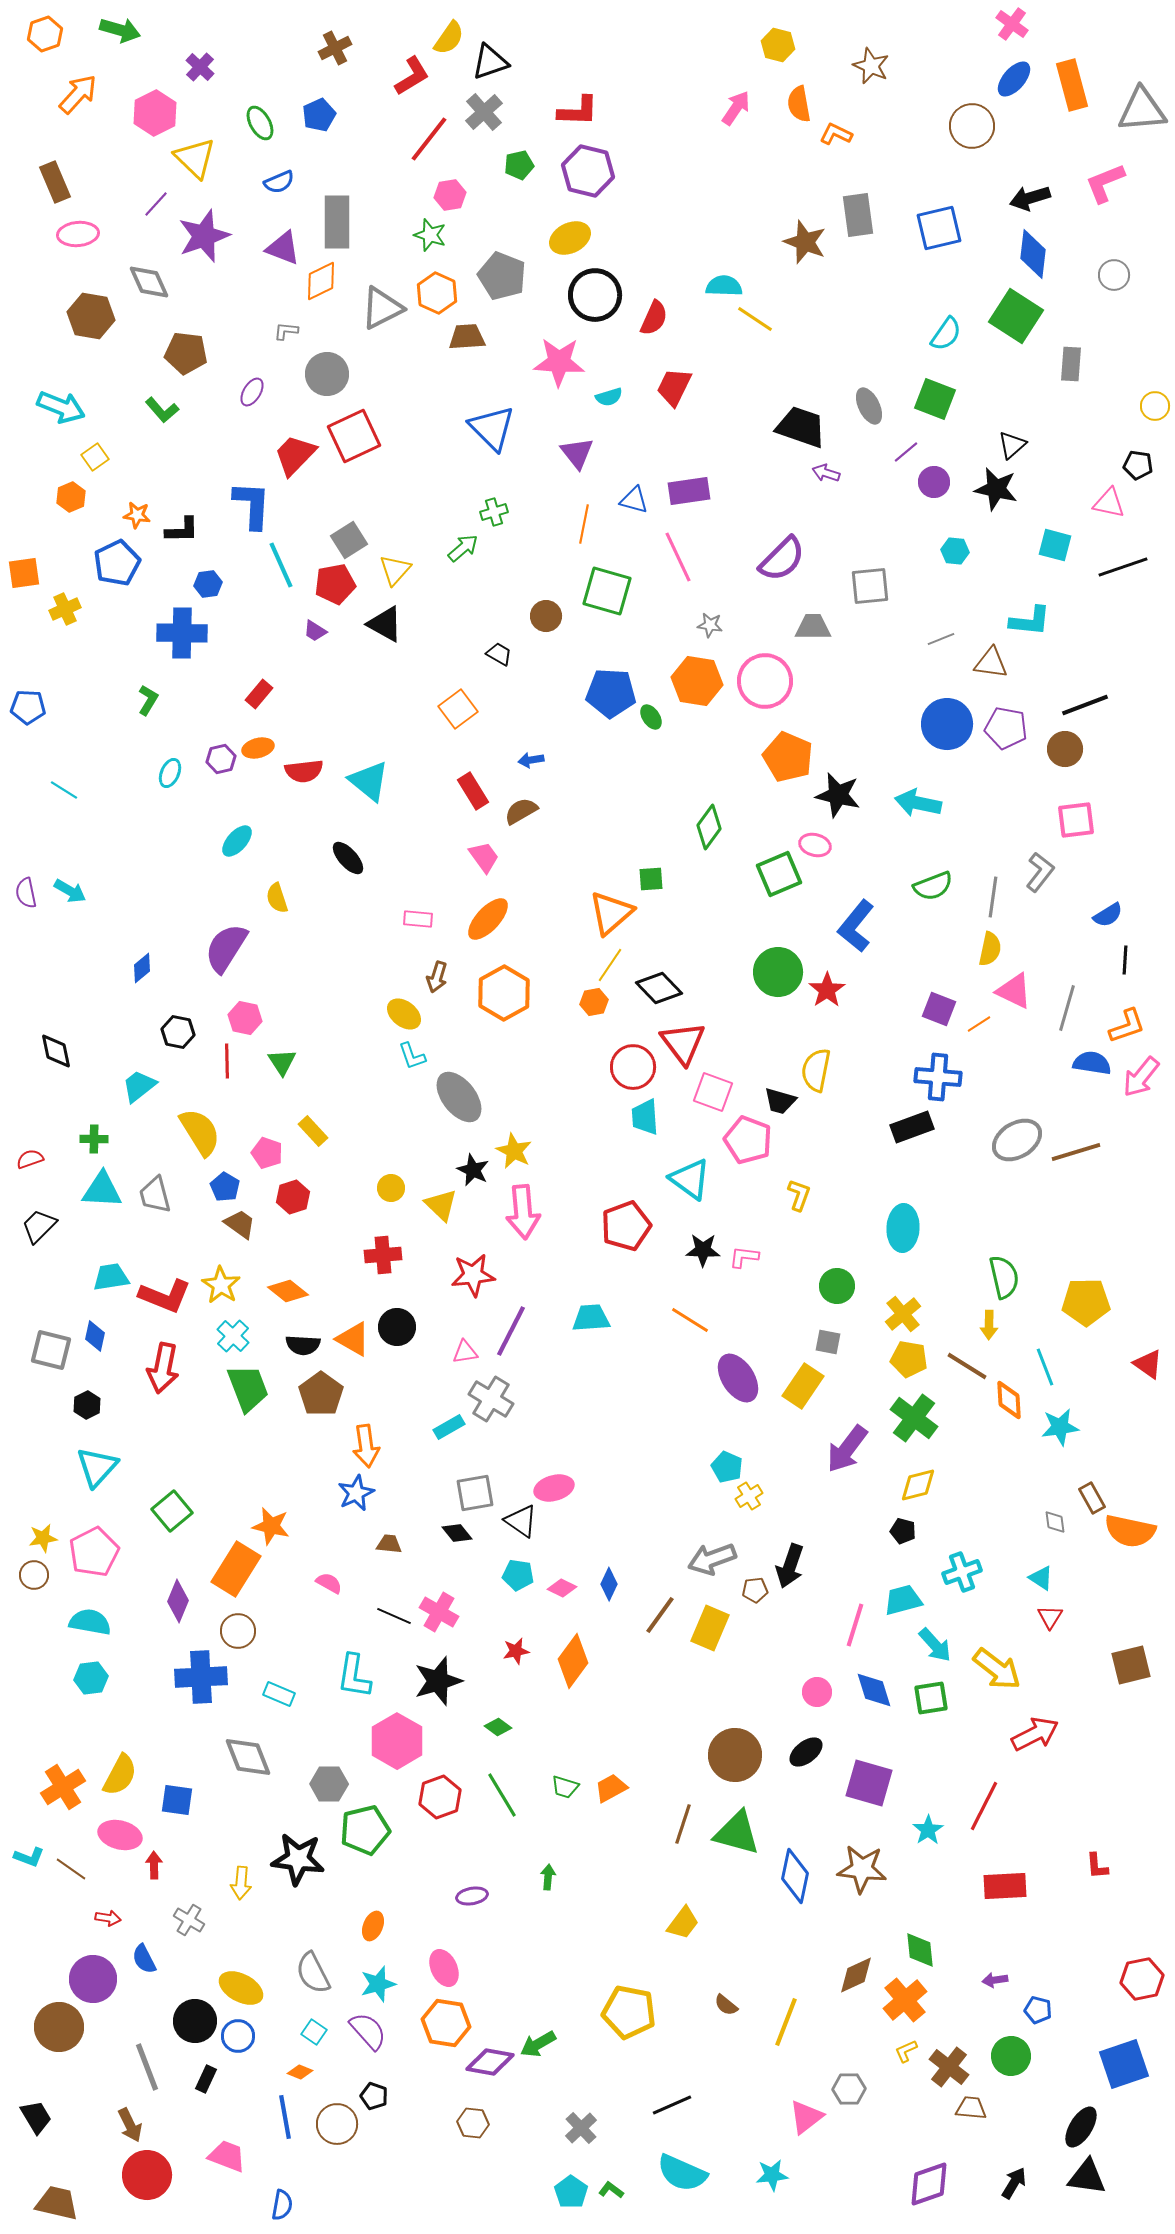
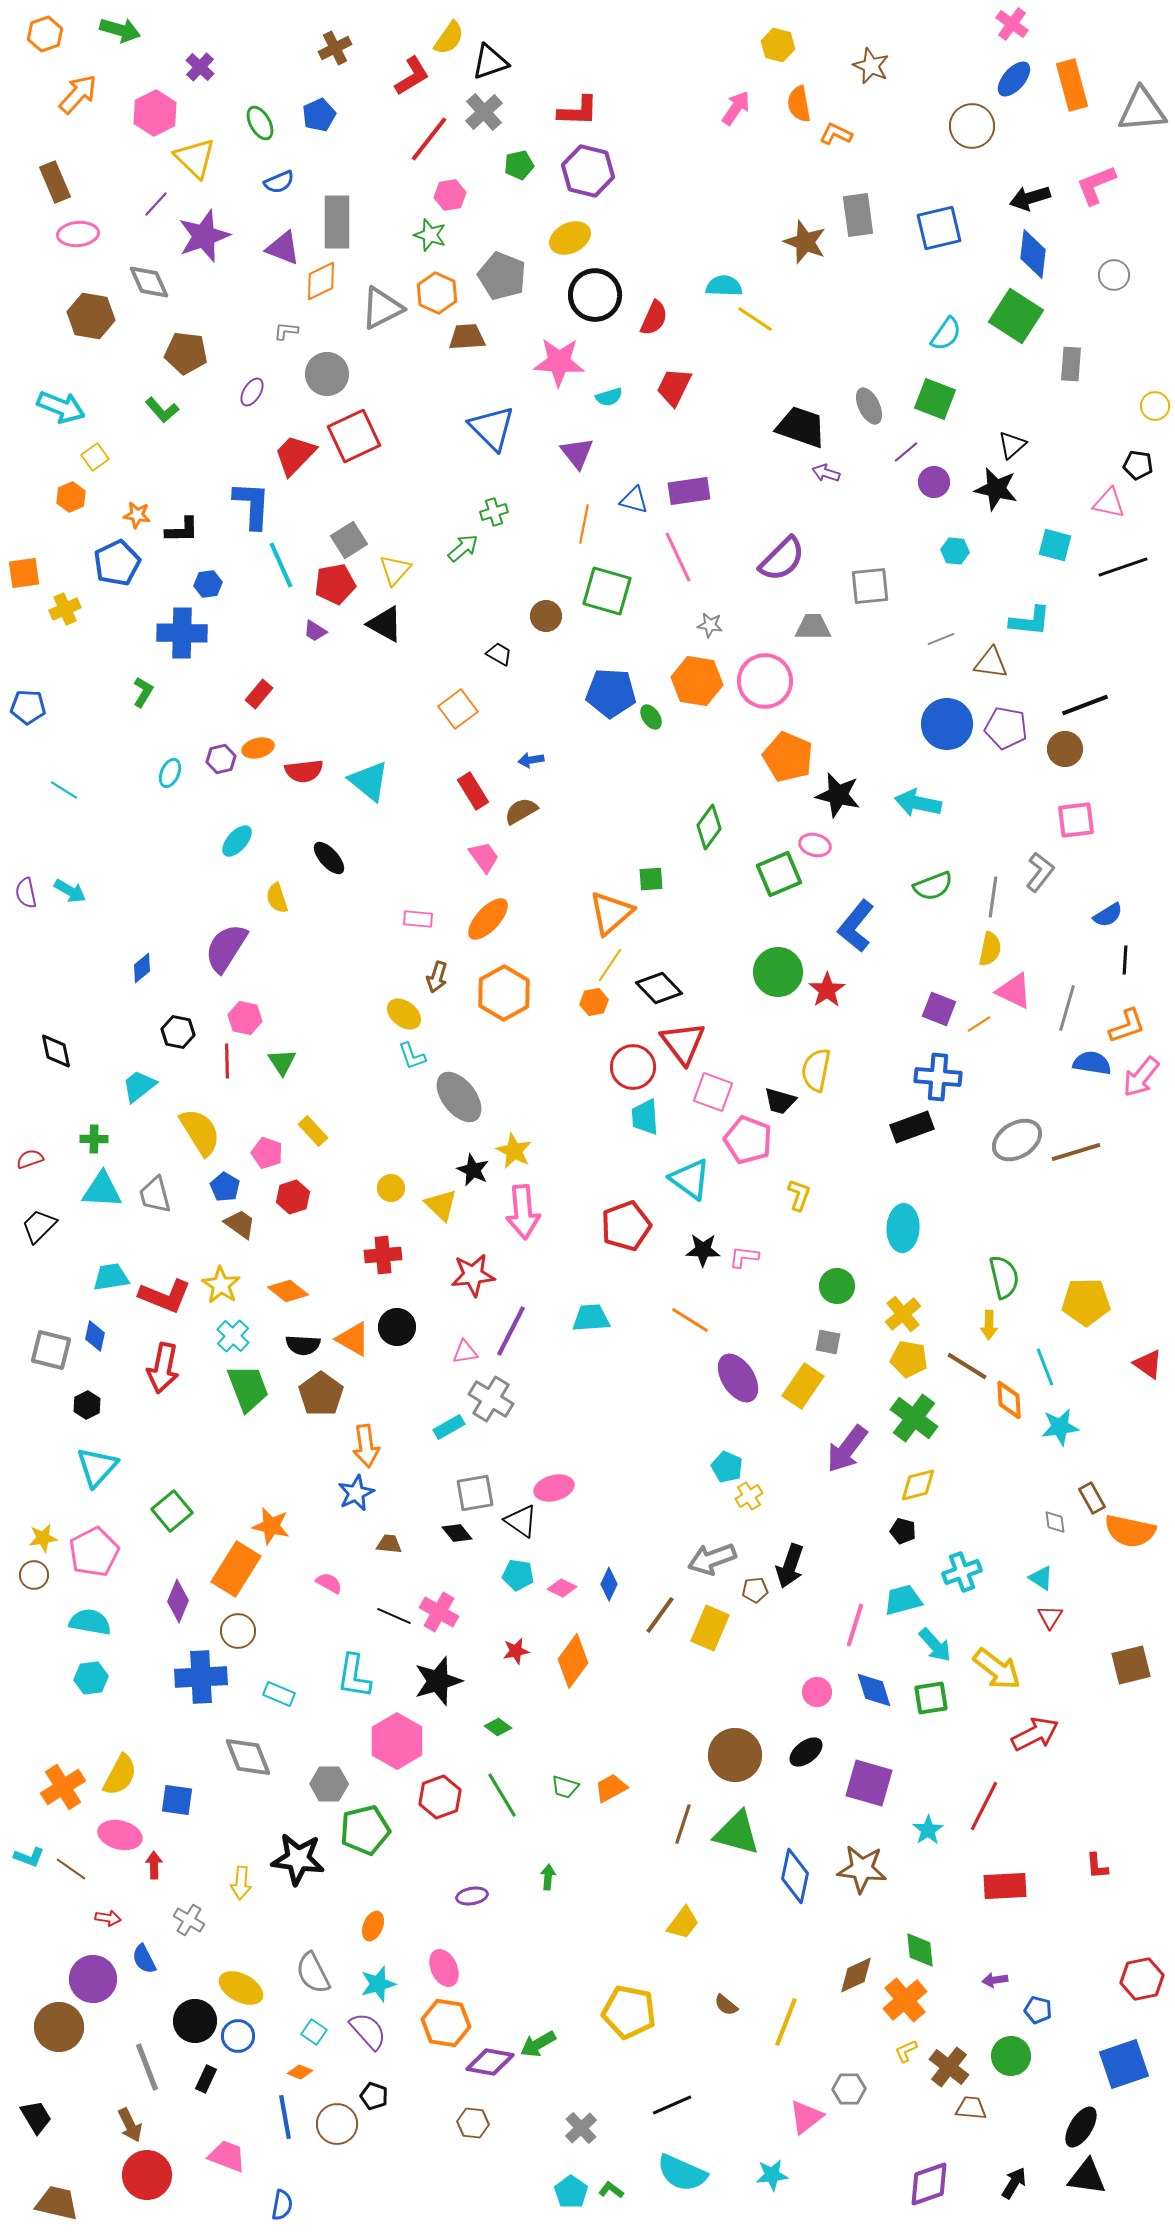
pink L-shape at (1105, 183): moved 9 px left, 2 px down
green L-shape at (148, 700): moved 5 px left, 8 px up
black ellipse at (348, 858): moved 19 px left
